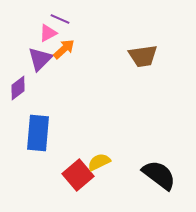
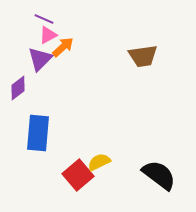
purple line: moved 16 px left
pink triangle: moved 2 px down
orange arrow: moved 1 px left, 2 px up
